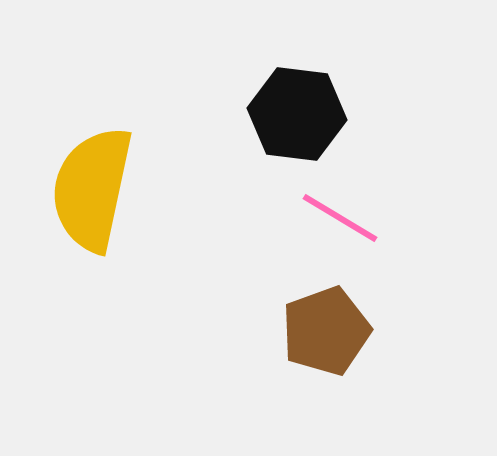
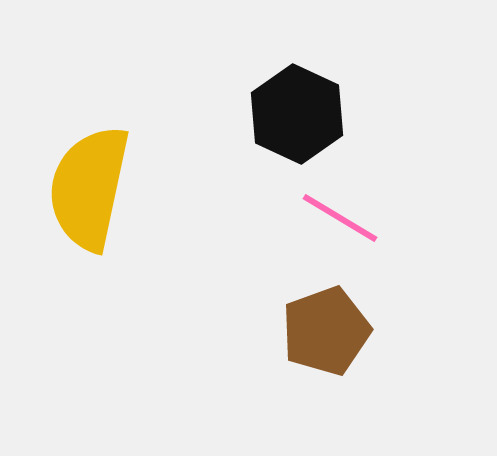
black hexagon: rotated 18 degrees clockwise
yellow semicircle: moved 3 px left, 1 px up
